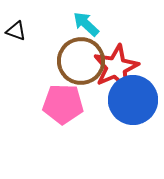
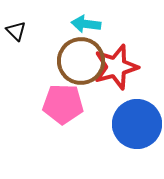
cyan arrow: rotated 36 degrees counterclockwise
black triangle: rotated 25 degrees clockwise
red star: rotated 9 degrees clockwise
blue circle: moved 4 px right, 24 px down
